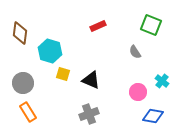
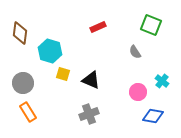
red rectangle: moved 1 px down
